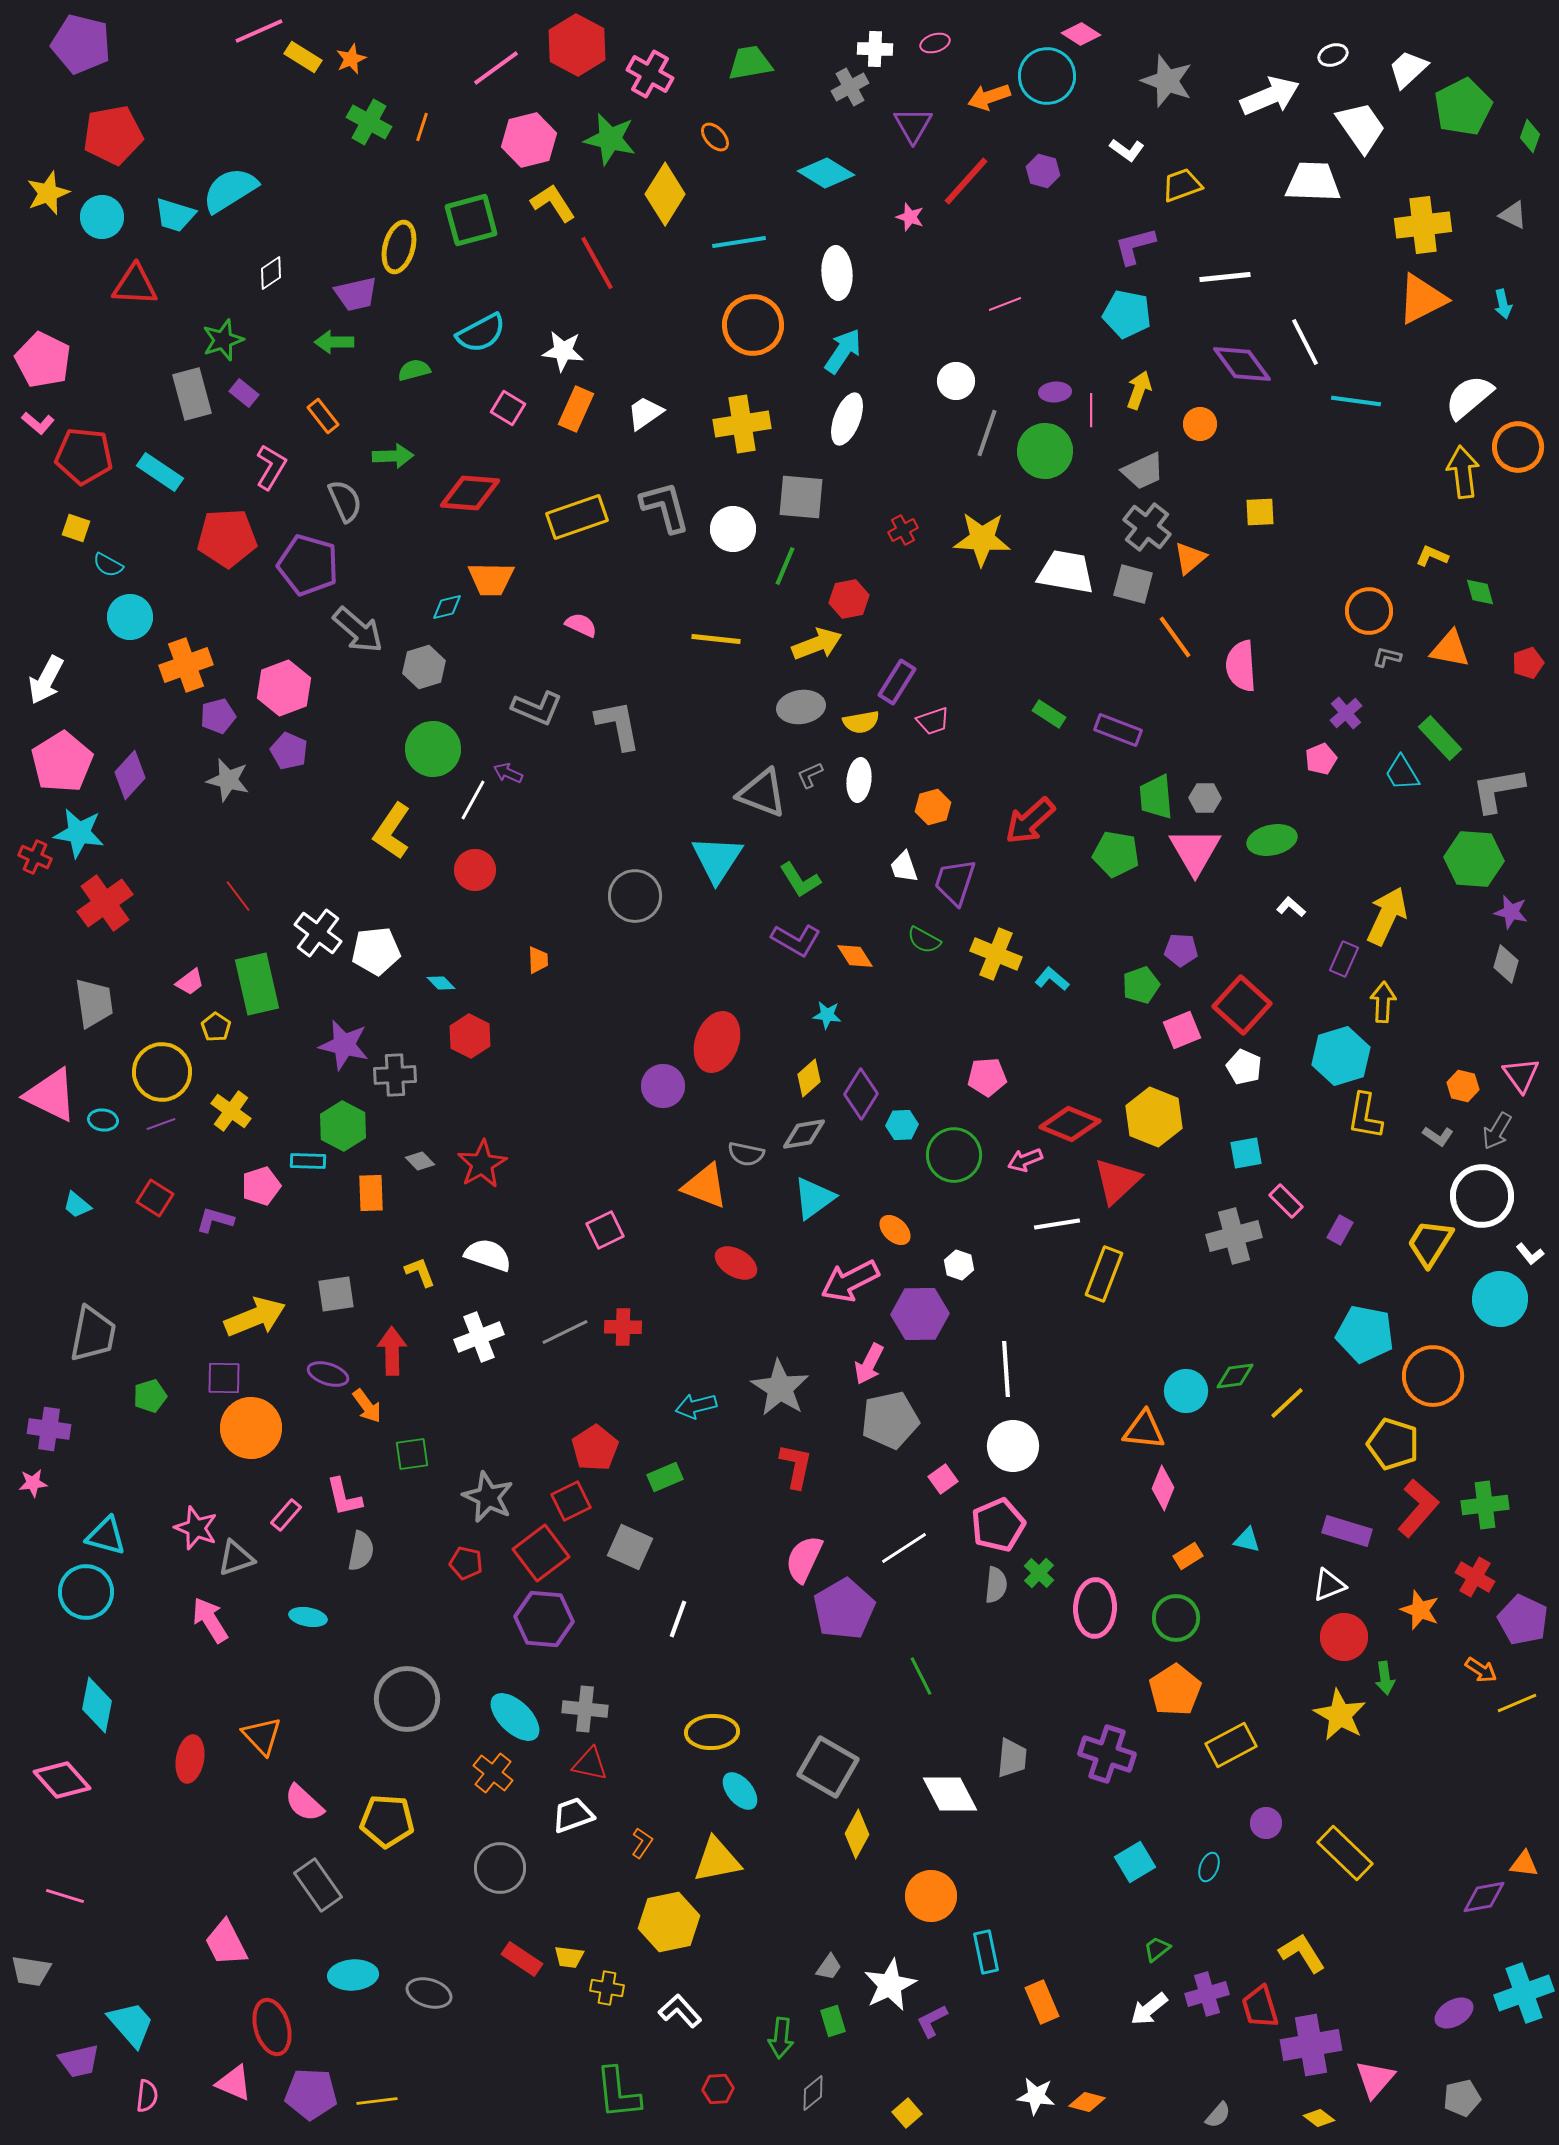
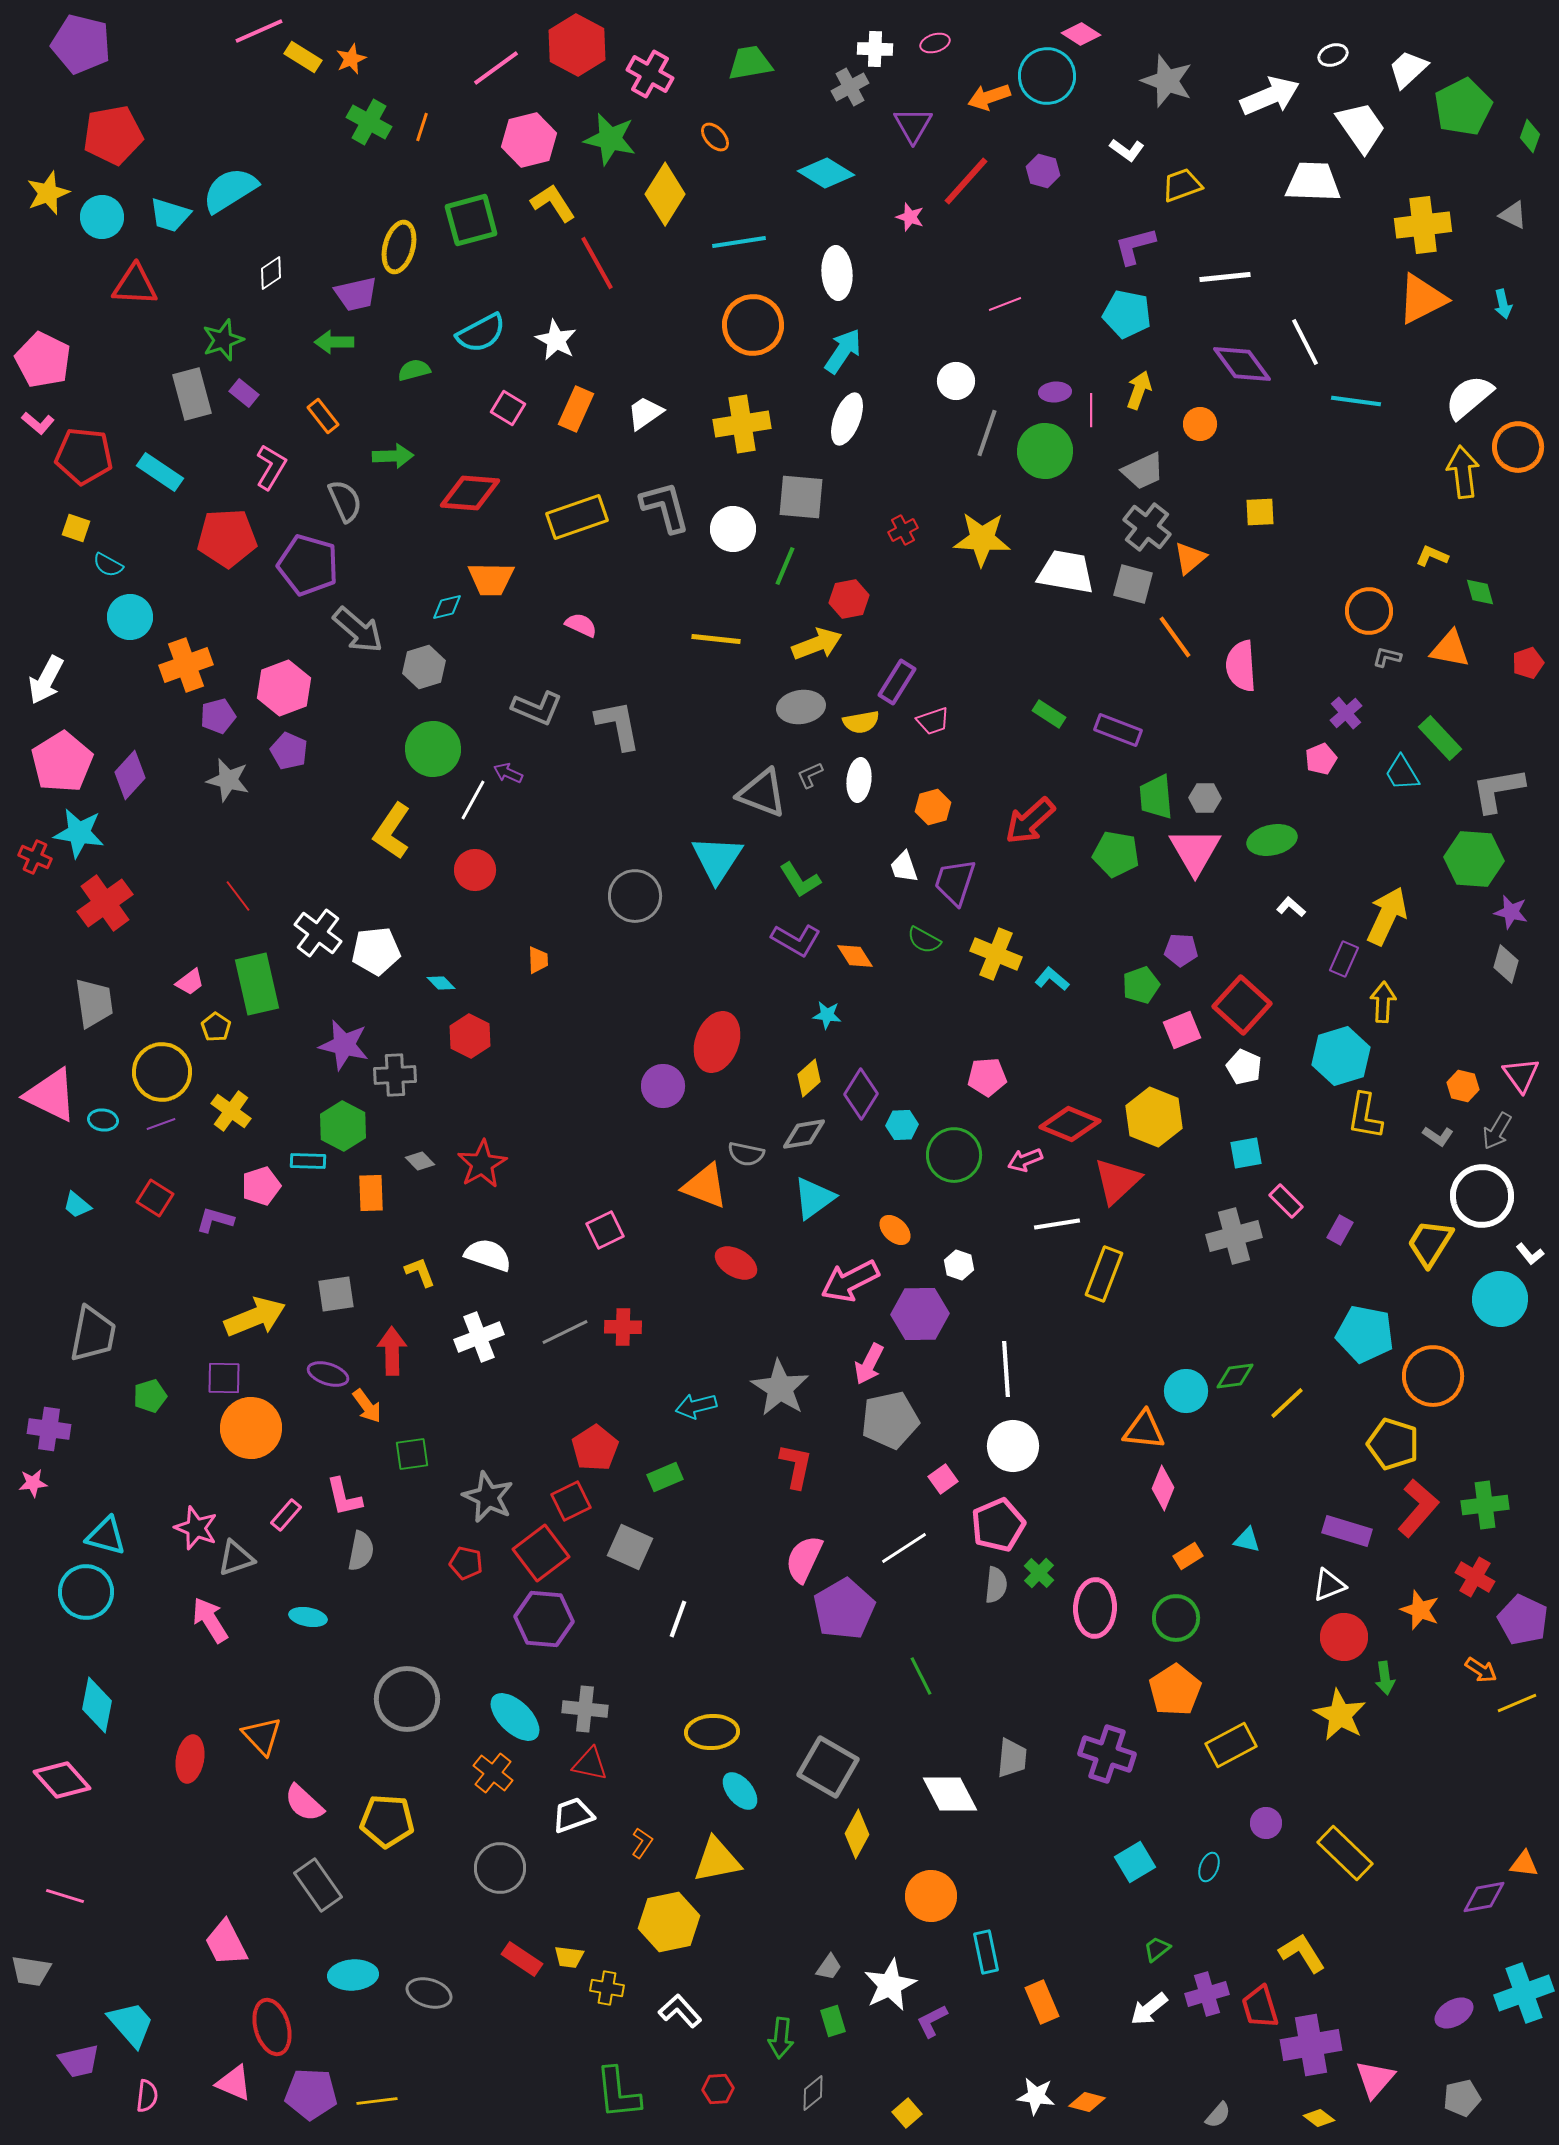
cyan trapezoid at (175, 215): moved 5 px left
white star at (563, 351): moved 7 px left, 11 px up; rotated 21 degrees clockwise
